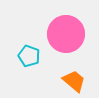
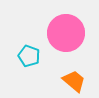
pink circle: moved 1 px up
